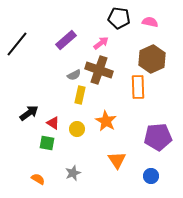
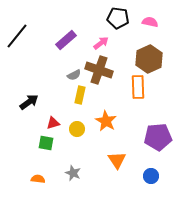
black pentagon: moved 1 px left
black line: moved 8 px up
brown hexagon: moved 3 px left
black arrow: moved 11 px up
red triangle: rotated 48 degrees counterclockwise
green square: moved 1 px left
gray star: rotated 28 degrees counterclockwise
orange semicircle: rotated 24 degrees counterclockwise
